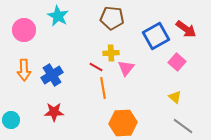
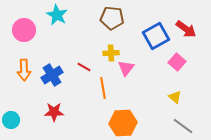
cyan star: moved 1 px left, 1 px up
red line: moved 12 px left
